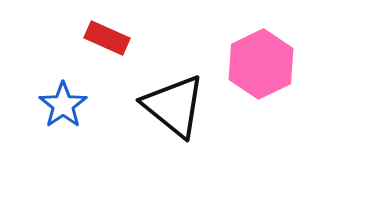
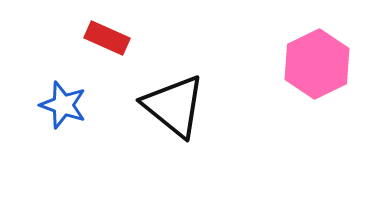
pink hexagon: moved 56 px right
blue star: rotated 18 degrees counterclockwise
